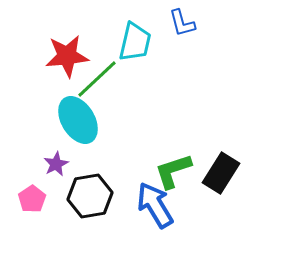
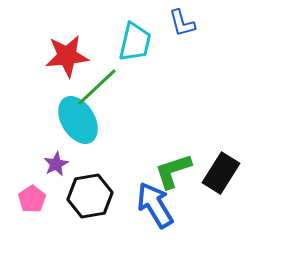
green line: moved 8 px down
